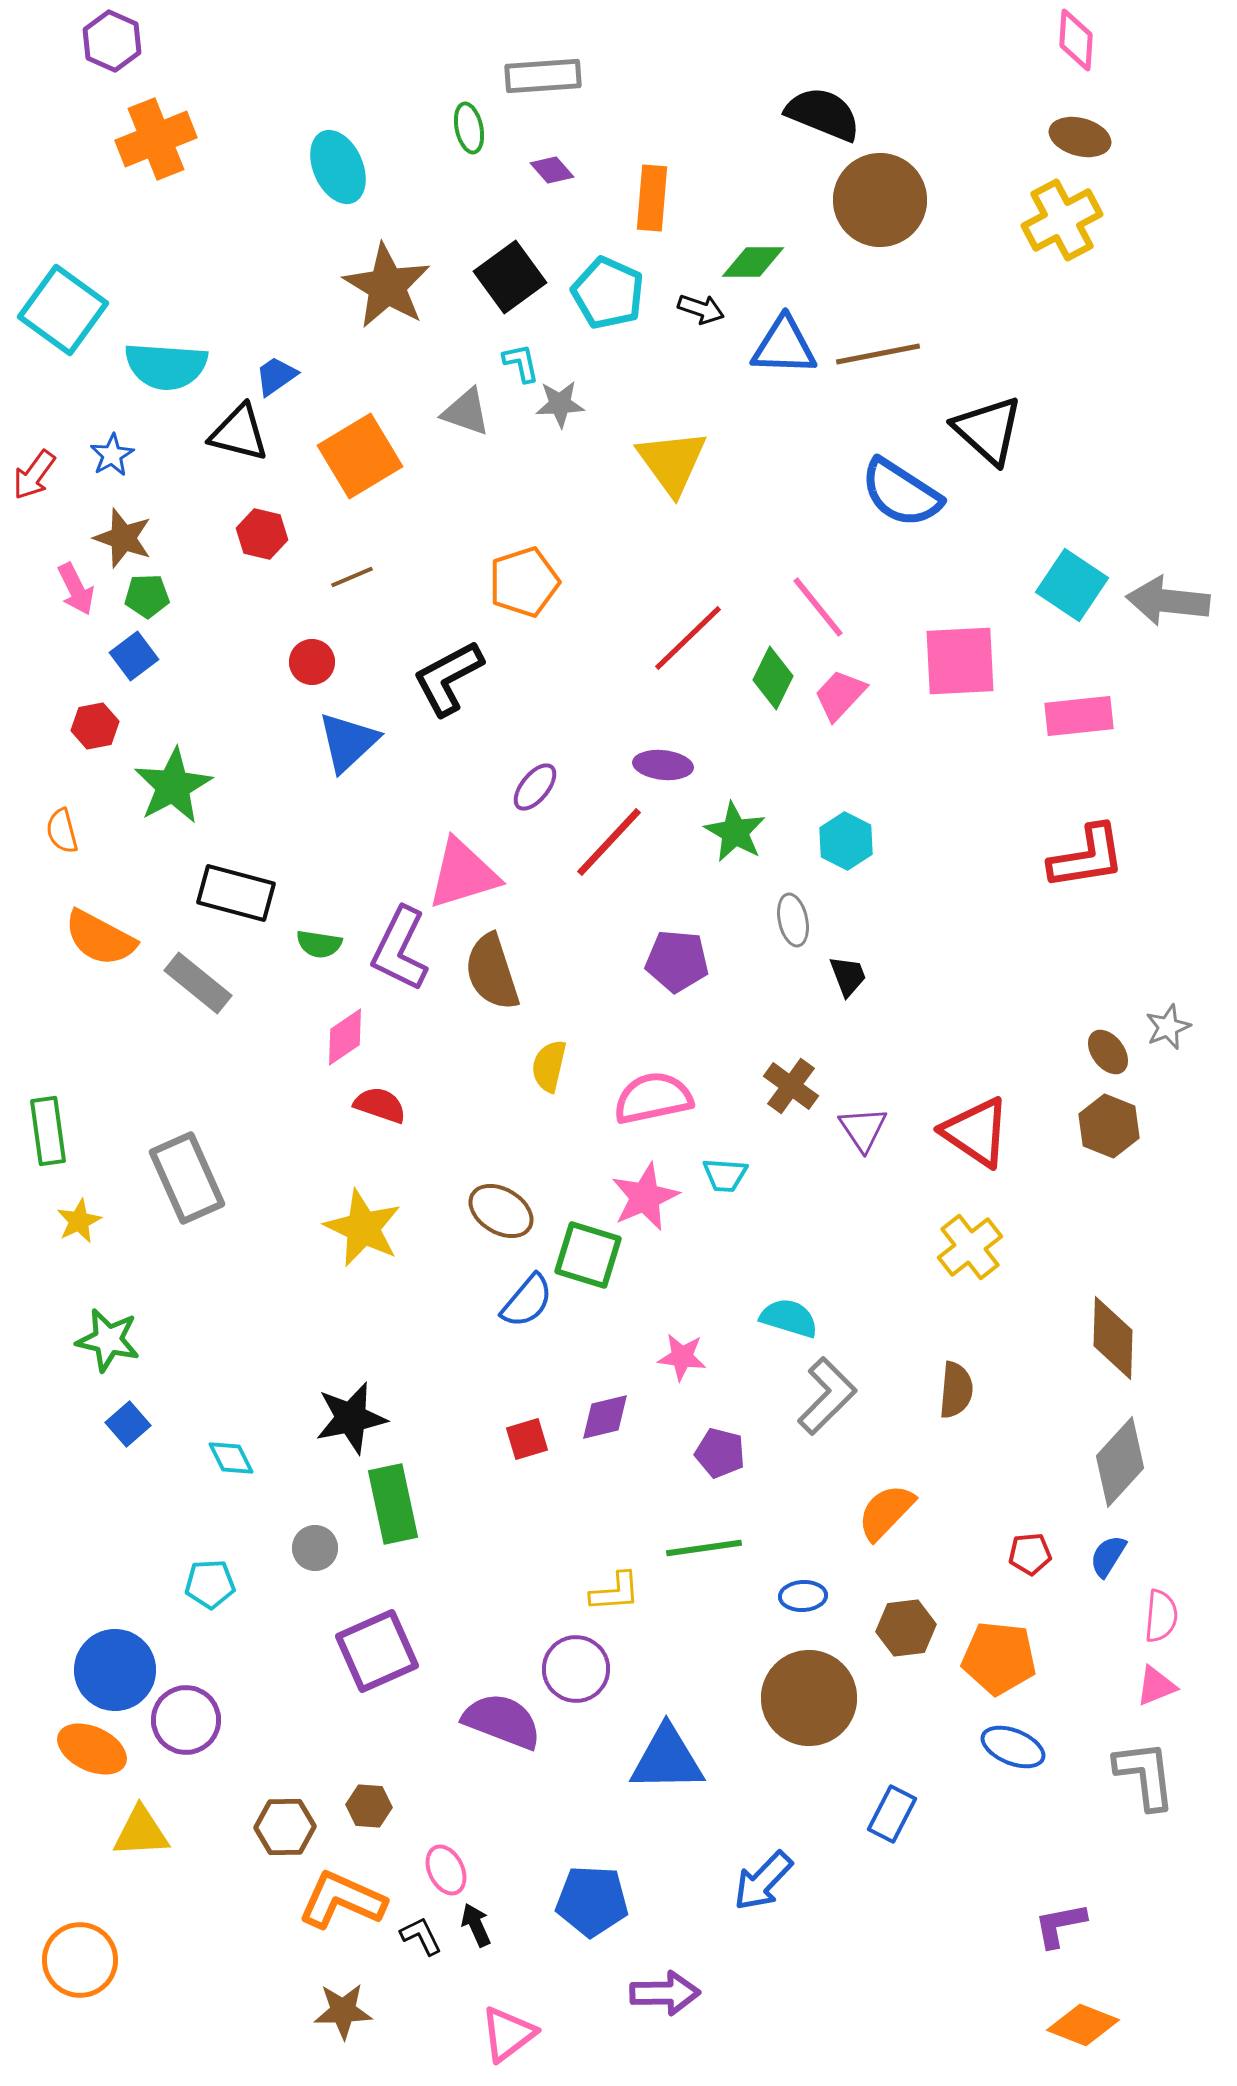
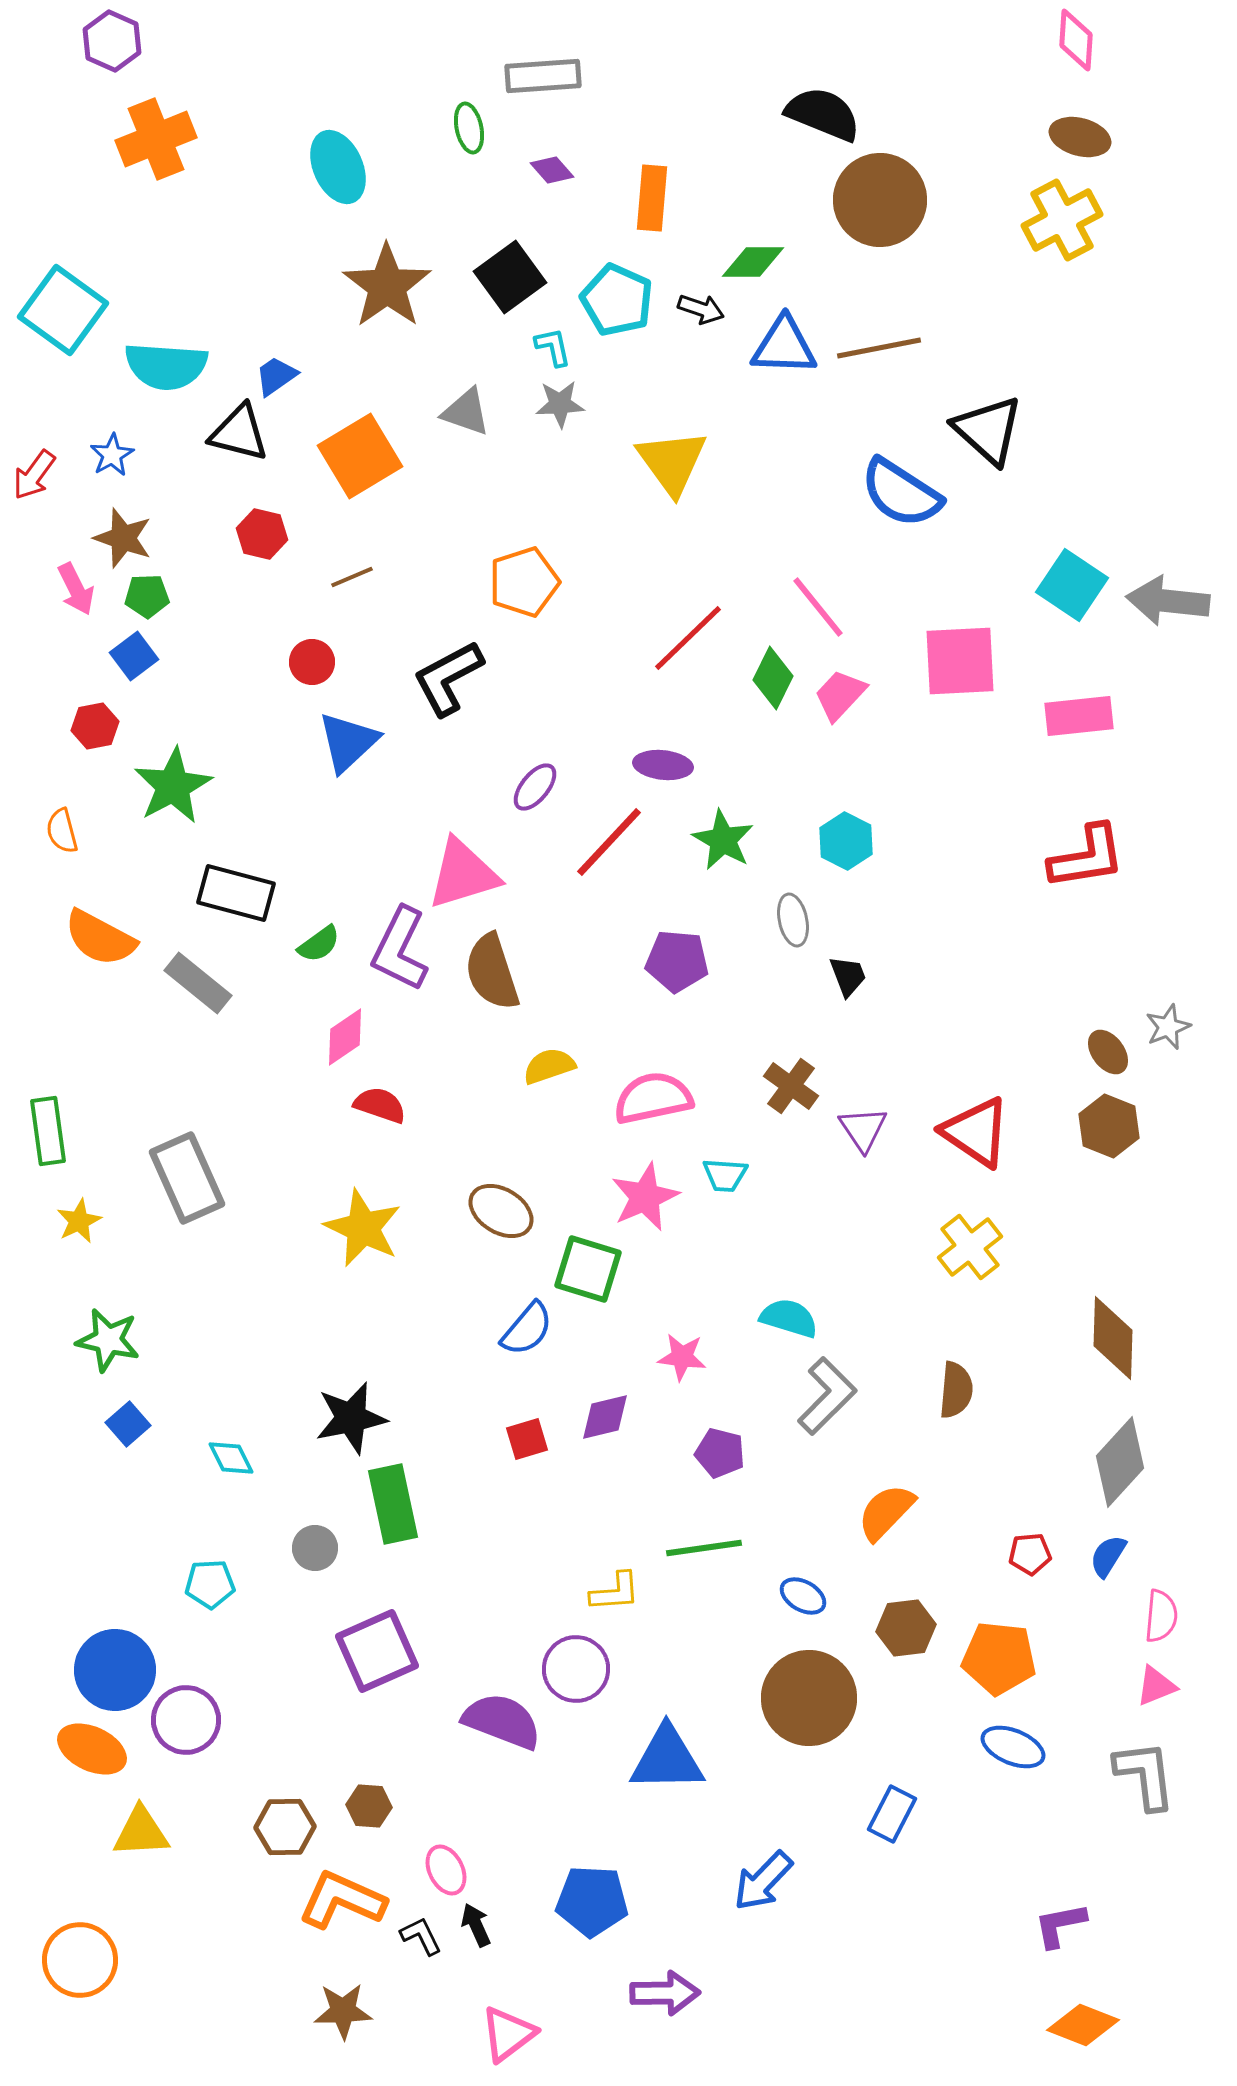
brown star at (387, 286): rotated 6 degrees clockwise
cyan pentagon at (608, 293): moved 9 px right, 7 px down
brown line at (878, 354): moved 1 px right, 6 px up
cyan L-shape at (521, 363): moved 32 px right, 16 px up
green star at (735, 832): moved 12 px left, 8 px down
green semicircle at (319, 944): rotated 45 degrees counterclockwise
yellow semicircle at (549, 1066): rotated 58 degrees clockwise
green square at (588, 1255): moved 14 px down
blue semicircle at (527, 1301): moved 28 px down
blue ellipse at (803, 1596): rotated 33 degrees clockwise
